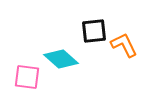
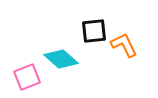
pink square: rotated 28 degrees counterclockwise
